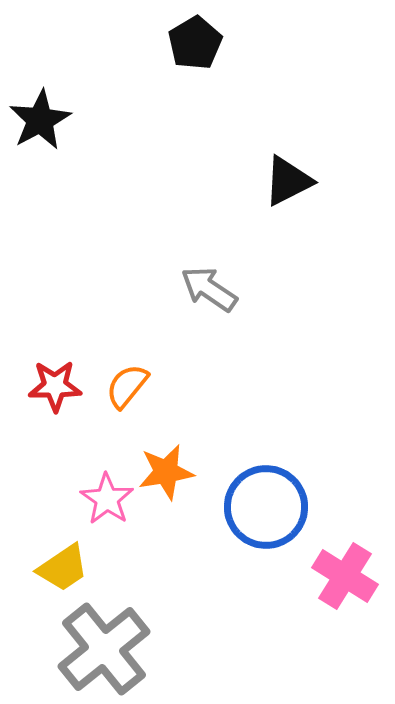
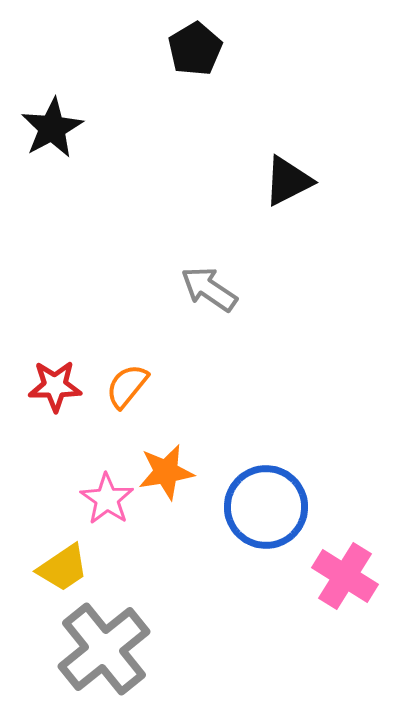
black pentagon: moved 6 px down
black star: moved 12 px right, 8 px down
